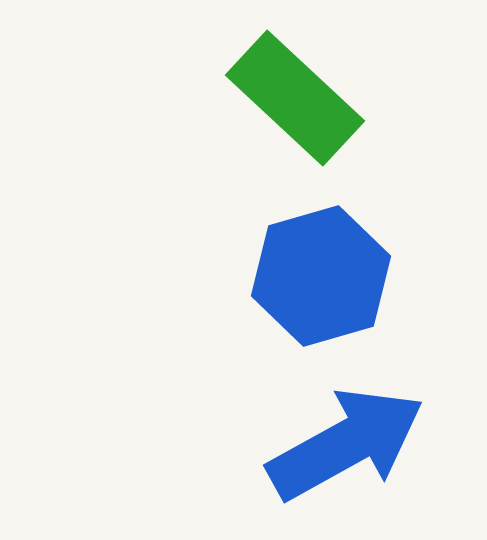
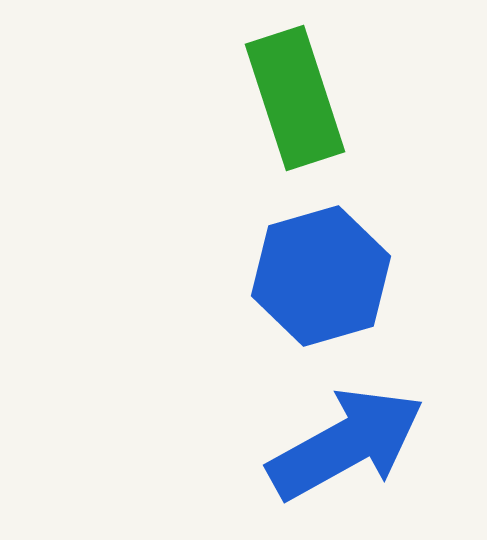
green rectangle: rotated 29 degrees clockwise
